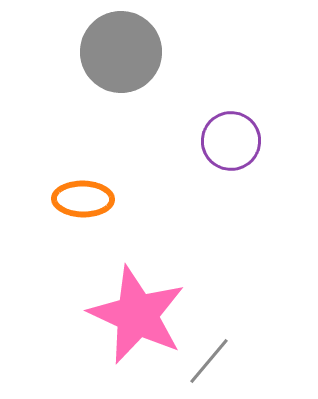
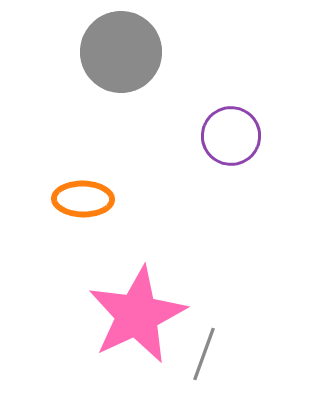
purple circle: moved 5 px up
pink star: rotated 22 degrees clockwise
gray line: moved 5 px left, 7 px up; rotated 20 degrees counterclockwise
